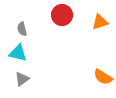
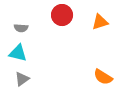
gray semicircle: moved 1 px left, 1 px up; rotated 72 degrees counterclockwise
